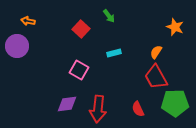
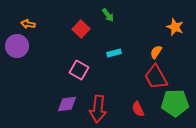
green arrow: moved 1 px left, 1 px up
orange arrow: moved 3 px down
